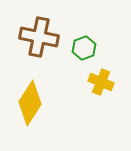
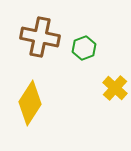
brown cross: moved 1 px right
yellow cross: moved 14 px right, 6 px down; rotated 20 degrees clockwise
